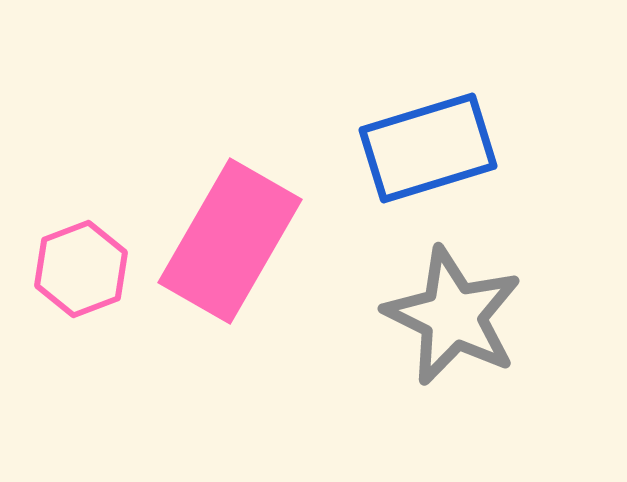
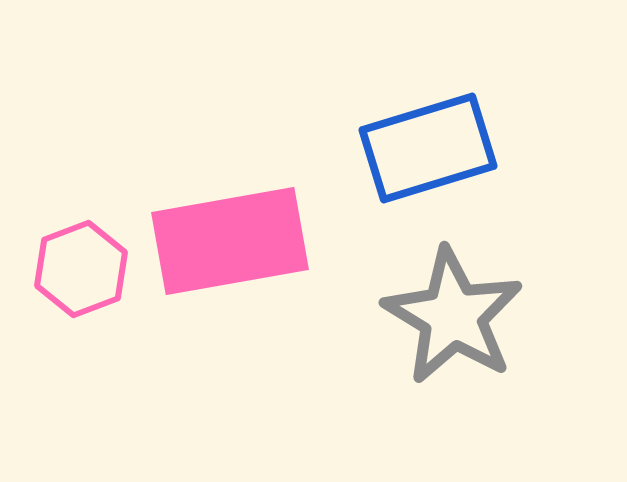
pink rectangle: rotated 50 degrees clockwise
gray star: rotated 5 degrees clockwise
